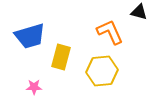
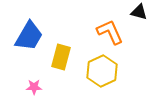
blue trapezoid: moved 1 px left; rotated 44 degrees counterclockwise
yellow hexagon: rotated 20 degrees counterclockwise
